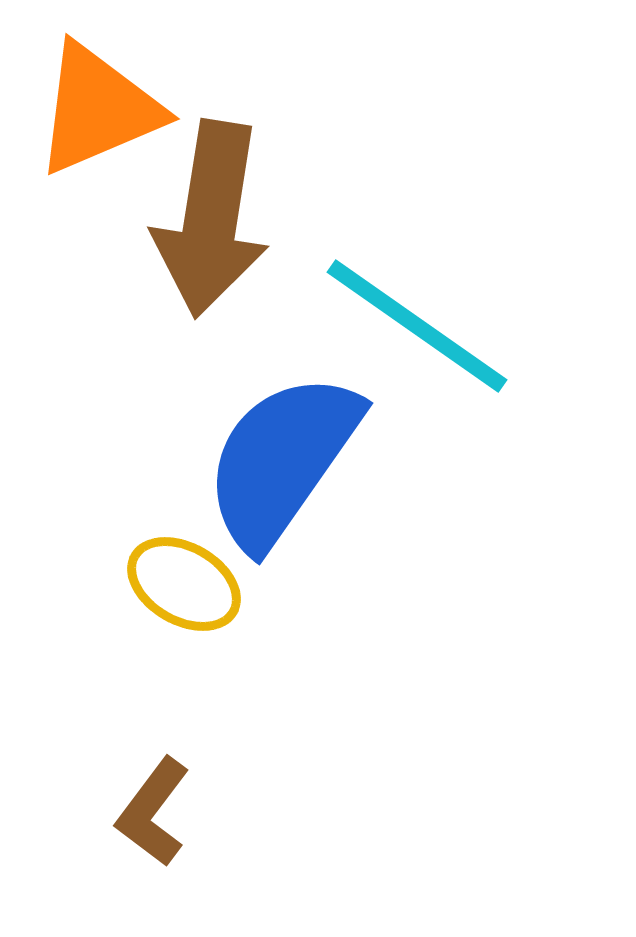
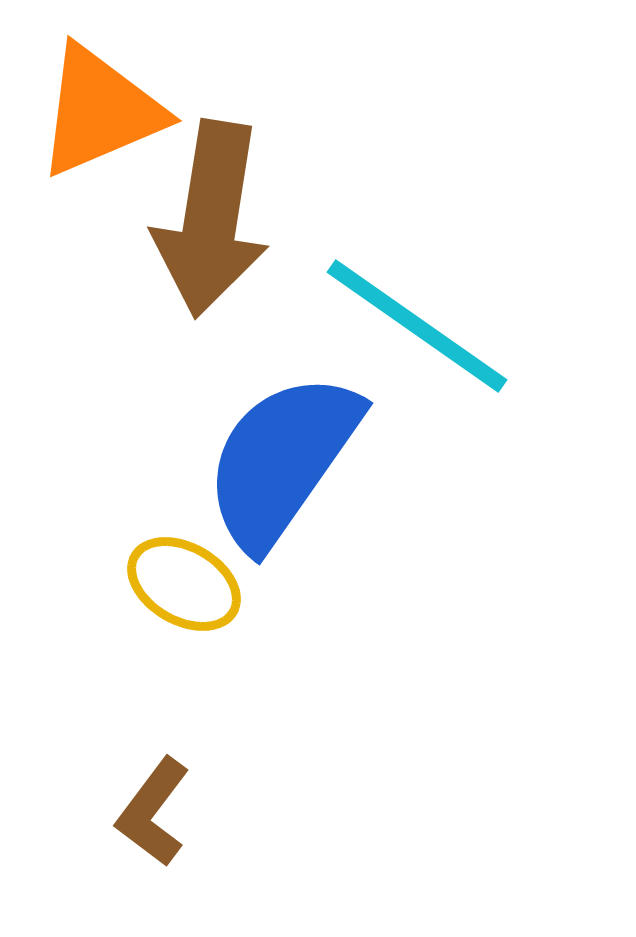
orange triangle: moved 2 px right, 2 px down
